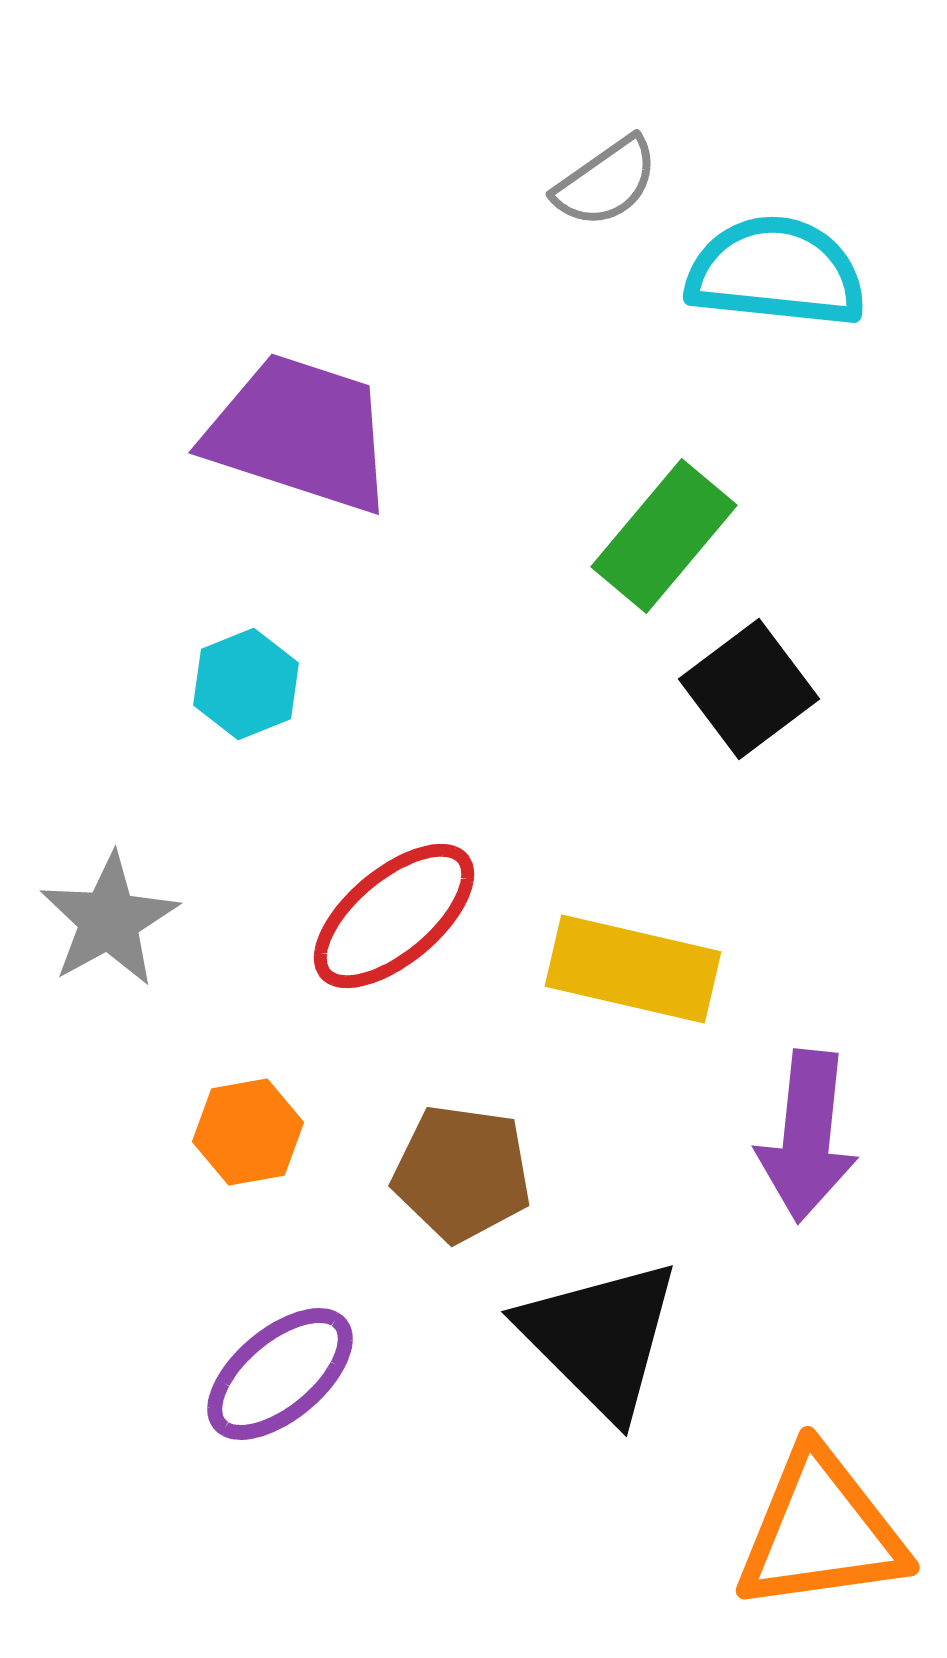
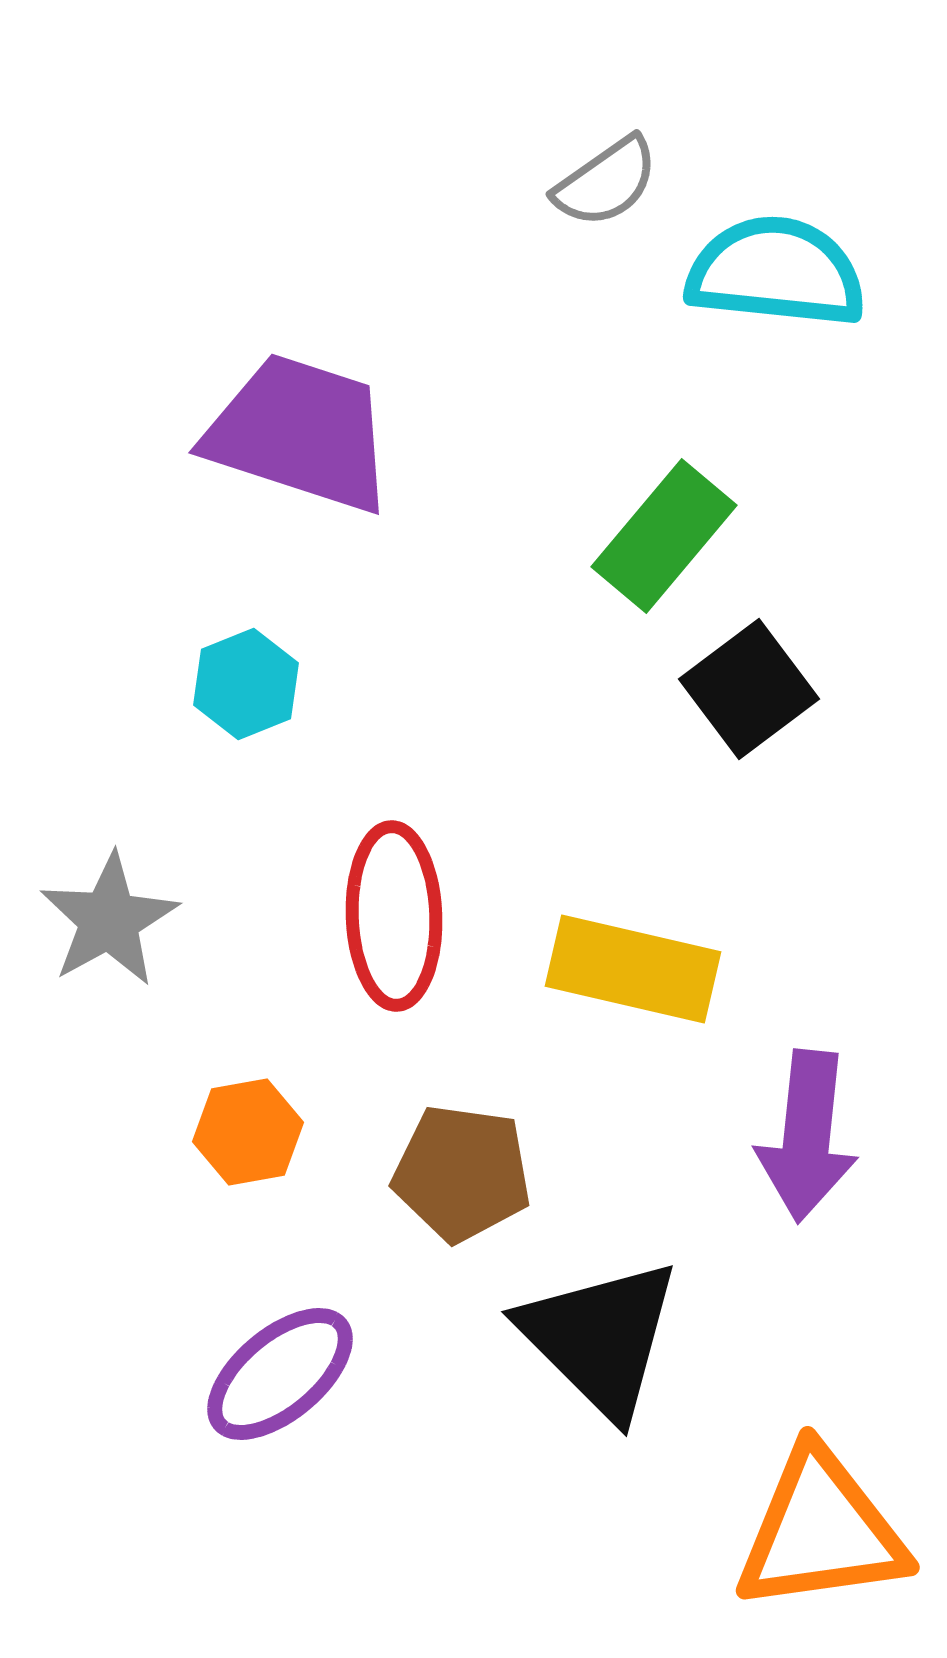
red ellipse: rotated 52 degrees counterclockwise
